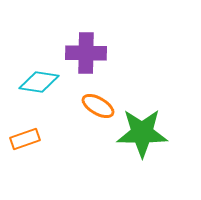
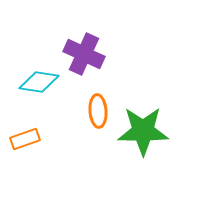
purple cross: moved 2 px left, 1 px down; rotated 24 degrees clockwise
orange ellipse: moved 5 px down; rotated 56 degrees clockwise
green star: moved 1 px right, 2 px up
